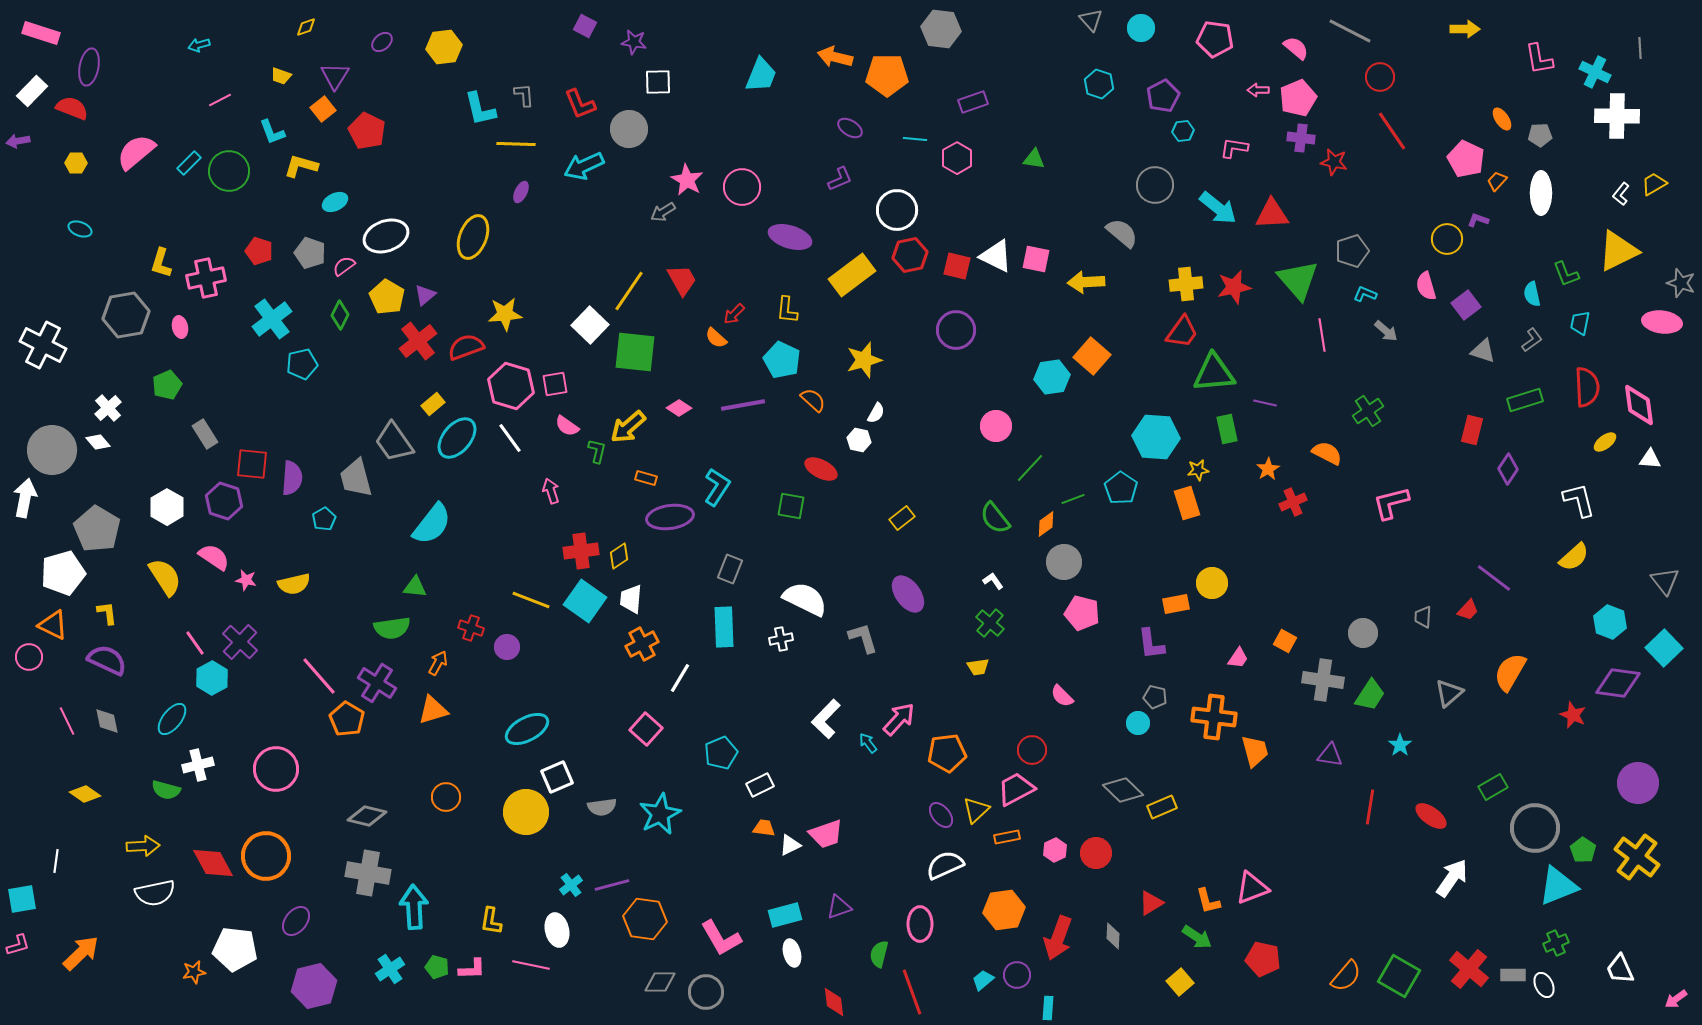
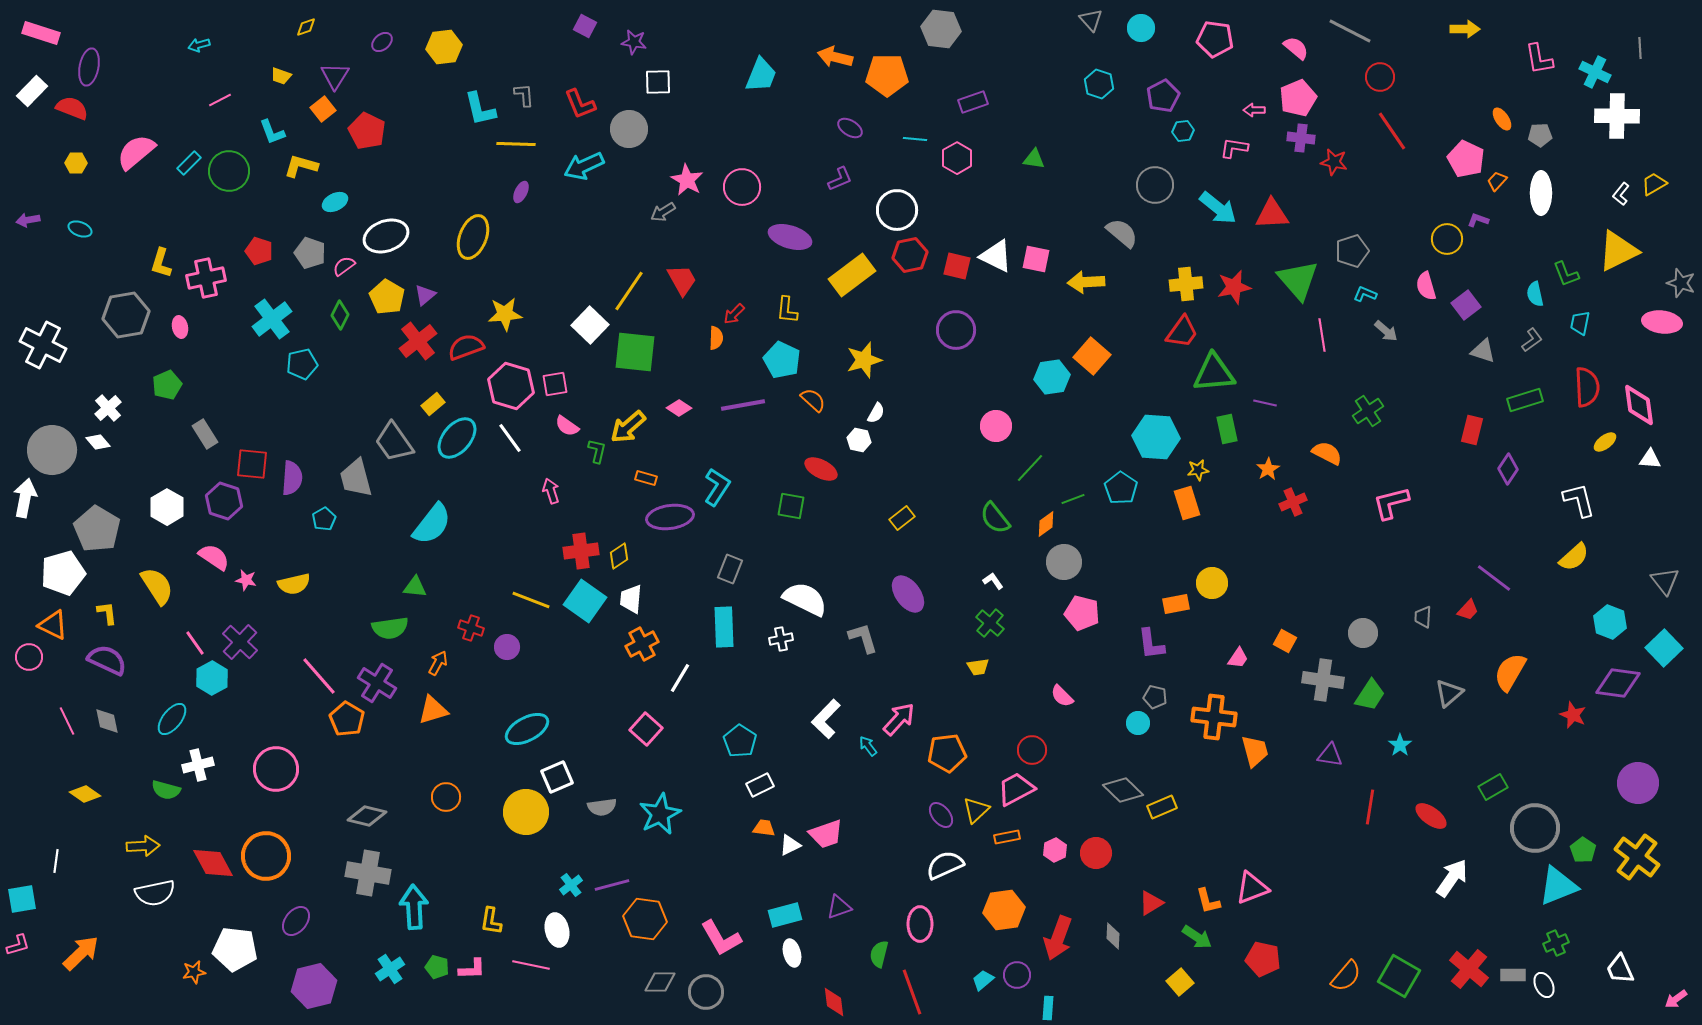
pink arrow at (1258, 90): moved 4 px left, 20 px down
purple arrow at (18, 141): moved 10 px right, 79 px down
cyan semicircle at (1532, 294): moved 3 px right
orange semicircle at (716, 338): rotated 130 degrees counterclockwise
yellow semicircle at (165, 577): moved 8 px left, 9 px down
green semicircle at (392, 628): moved 2 px left
cyan arrow at (868, 743): moved 3 px down
cyan pentagon at (721, 753): moved 19 px right, 12 px up; rotated 16 degrees counterclockwise
